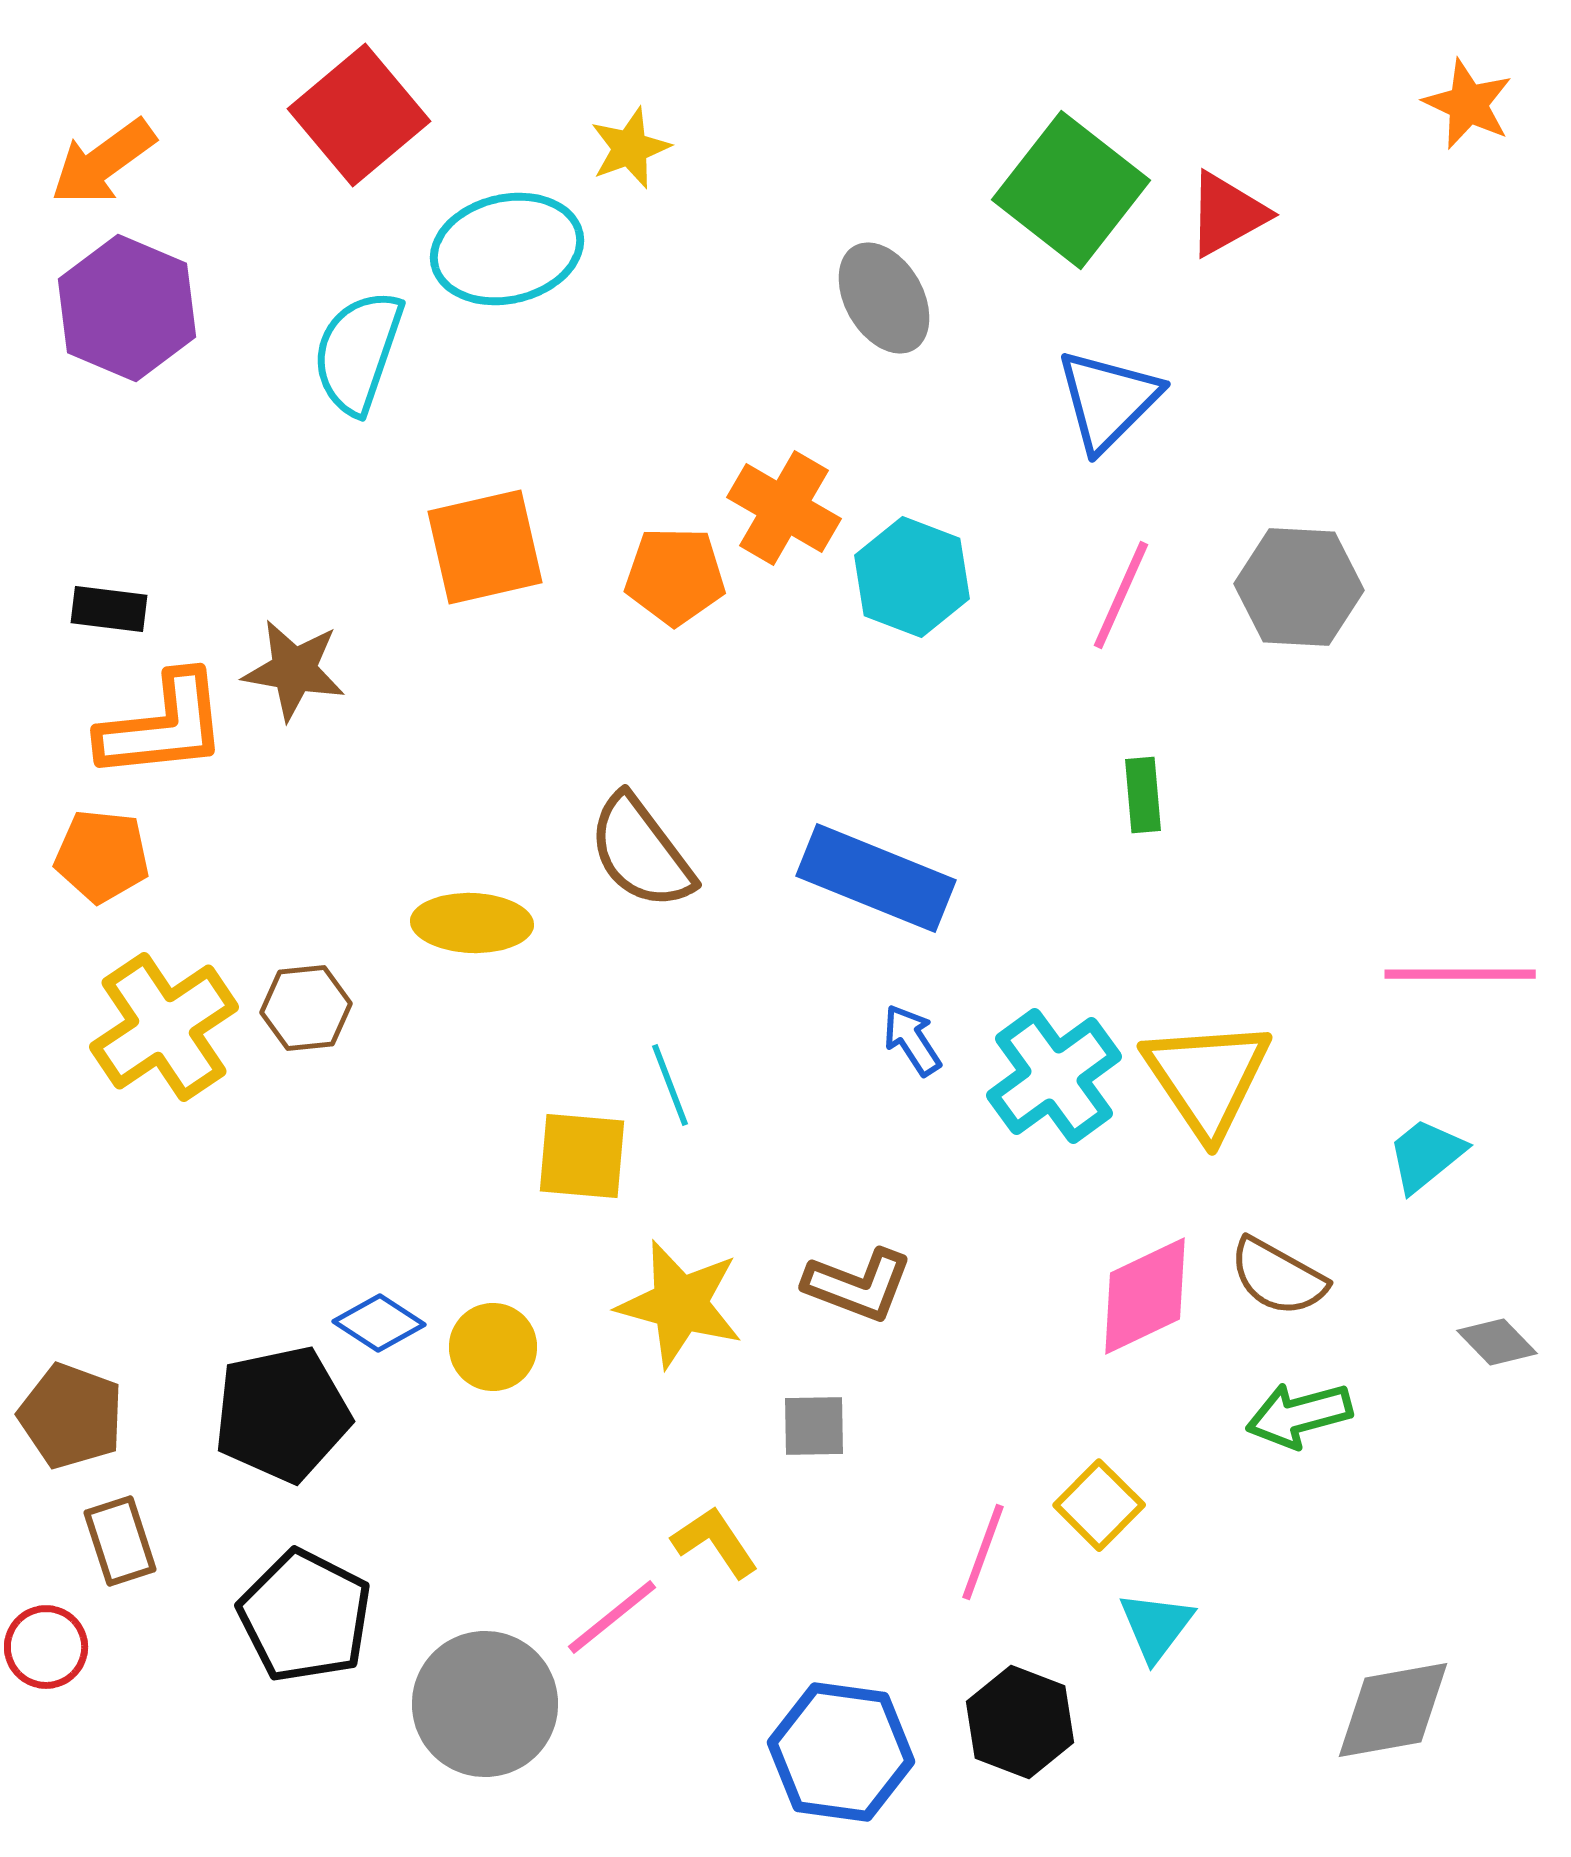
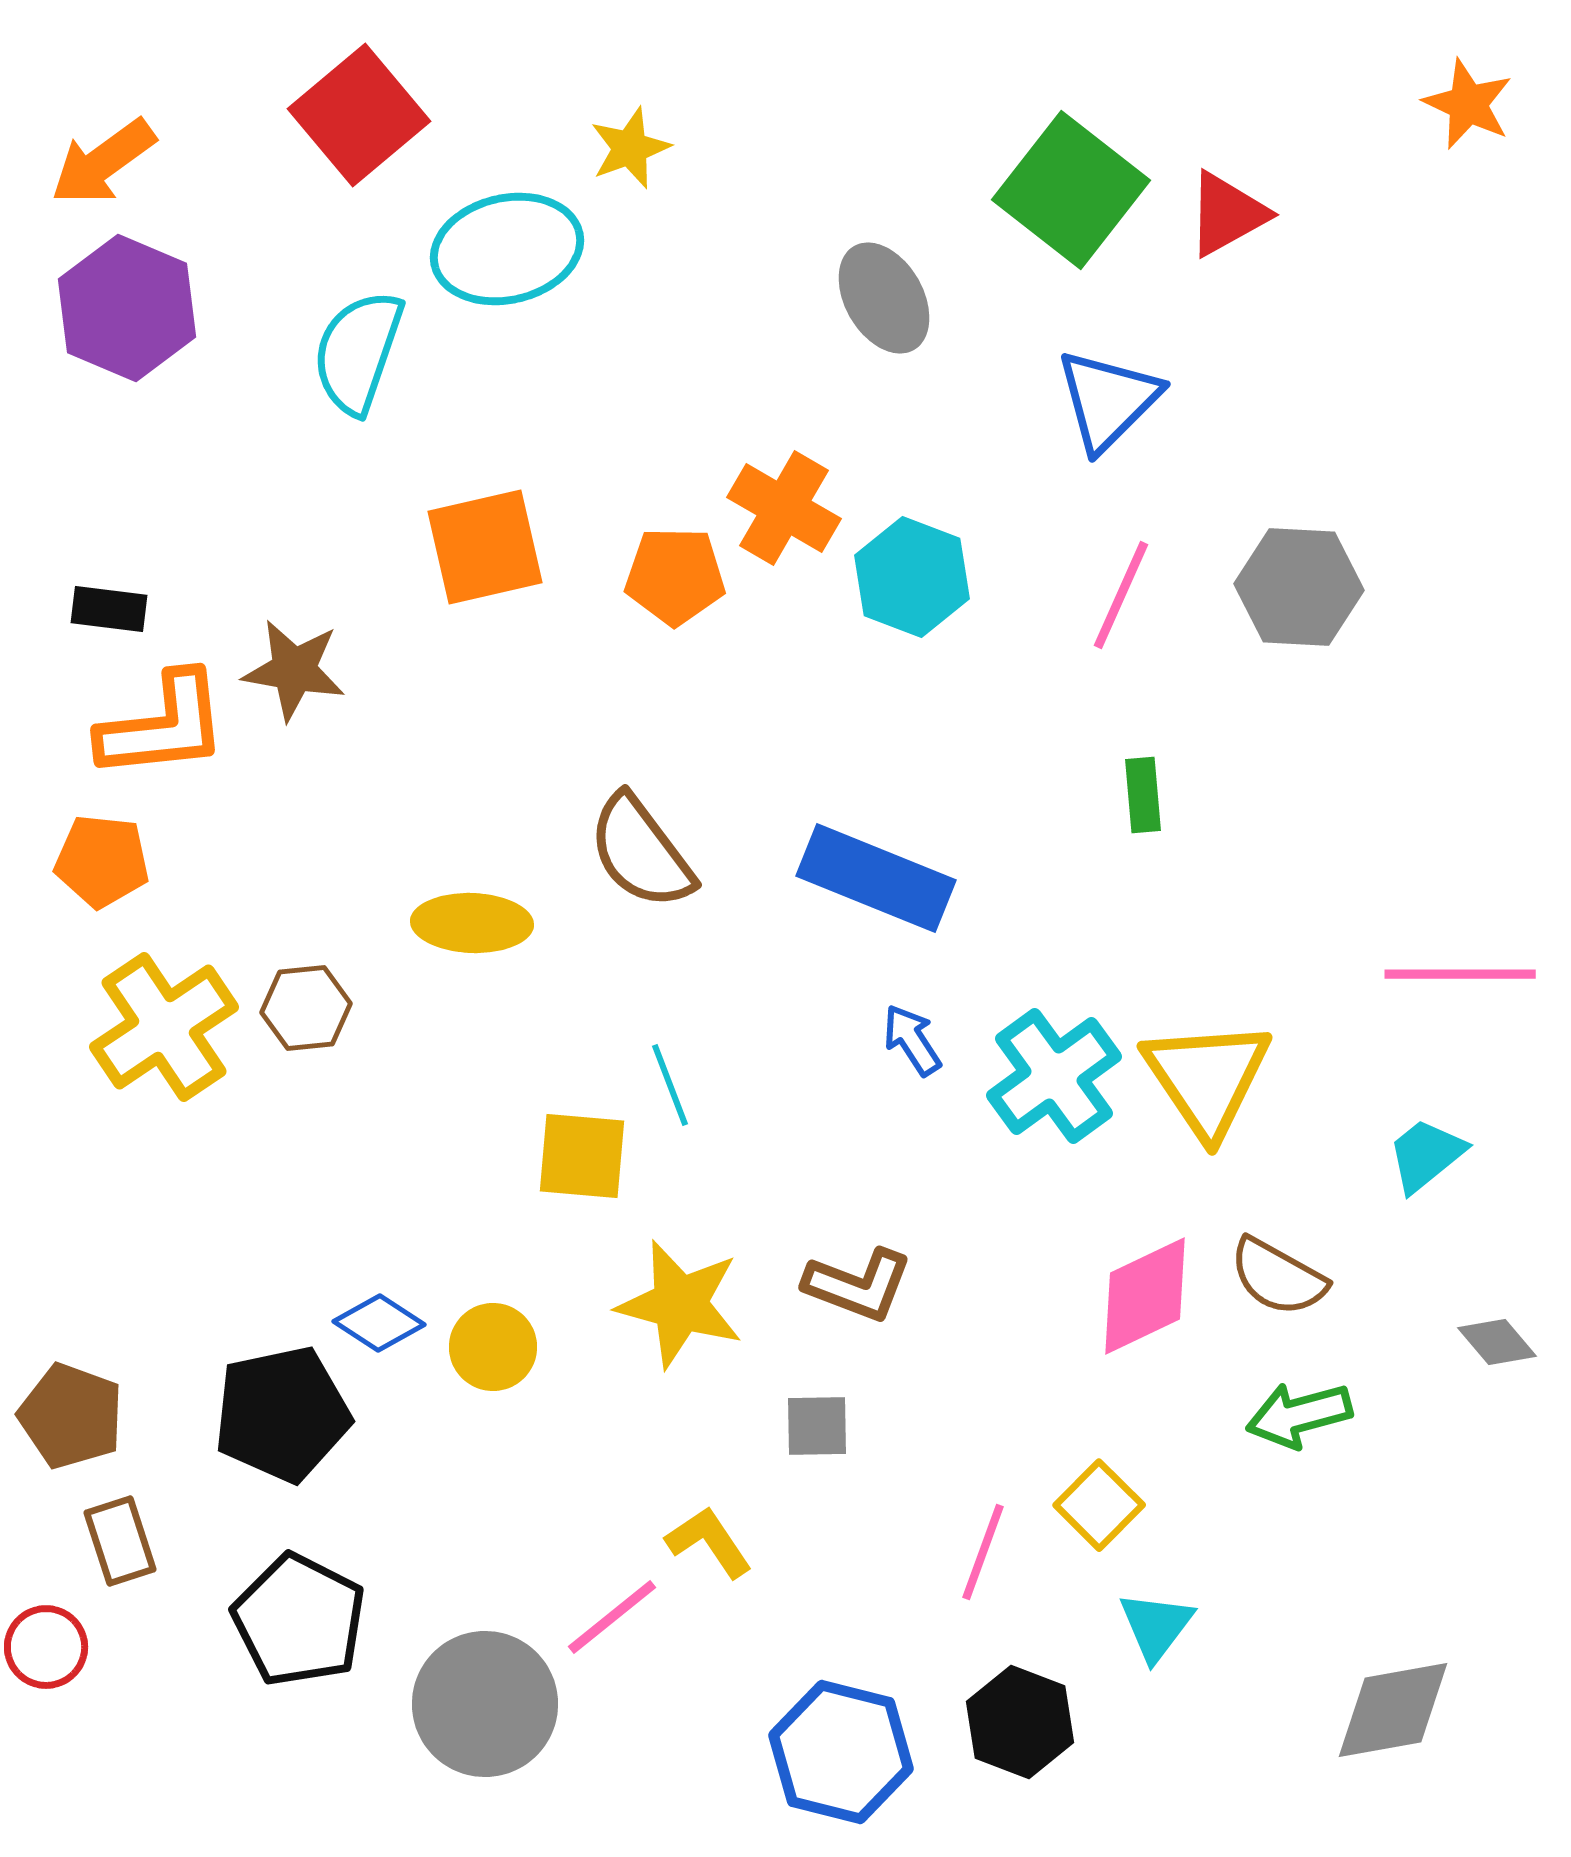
orange pentagon at (102, 856): moved 5 px down
gray diamond at (1497, 1342): rotated 4 degrees clockwise
gray square at (814, 1426): moved 3 px right
yellow L-shape at (715, 1542): moved 6 px left
black pentagon at (305, 1616): moved 6 px left, 4 px down
blue hexagon at (841, 1752): rotated 6 degrees clockwise
